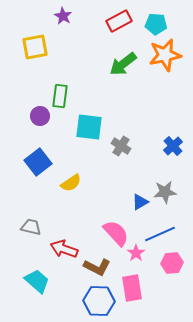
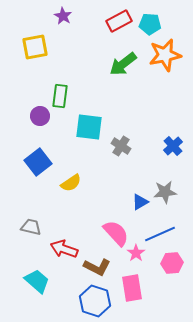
cyan pentagon: moved 6 px left
blue hexagon: moved 4 px left; rotated 16 degrees clockwise
